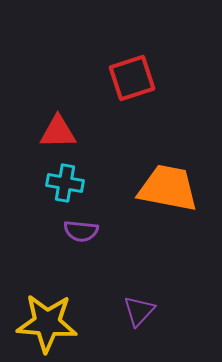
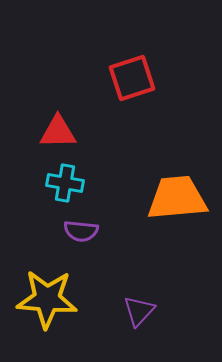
orange trapezoid: moved 9 px right, 10 px down; rotated 16 degrees counterclockwise
yellow star: moved 24 px up
